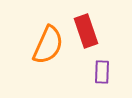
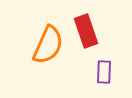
purple rectangle: moved 2 px right
